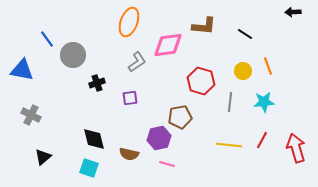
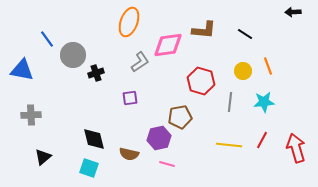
brown L-shape: moved 4 px down
gray L-shape: moved 3 px right
black cross: moved 1 px left, 10 px up
gray cross: rotated 30 degrees counterclockwise
